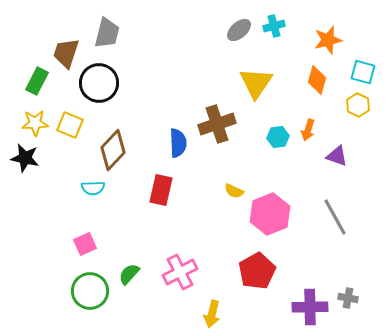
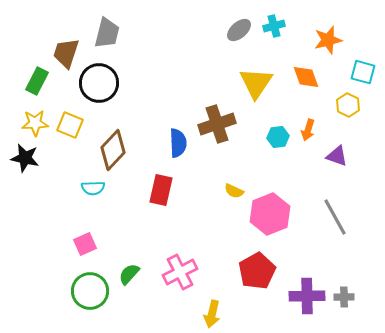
orange diamond: moved 11 px left, 3 px up; rotated 36 degrees counterclockwise
yellow hexagon: moved 10 px left
gray cross: moved 4 px left, 1 px up; rotated 12 degrees counterclockwise
purple cross: moved 3 px left, 11 px up
